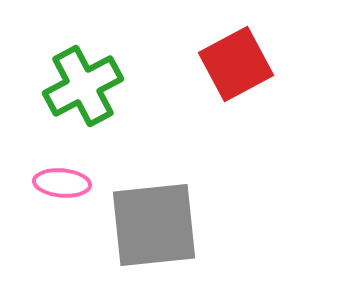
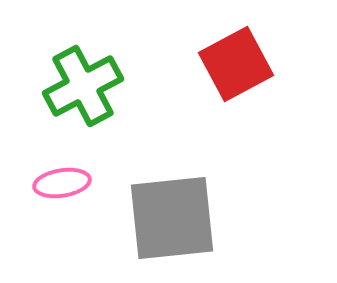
pink ellipse: rotated 14 degrees counterclockwise
gray square: moved 18 px right, 7 px up
